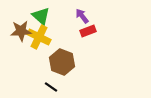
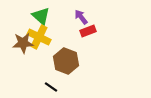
purple arrow: moved 1 px left, 1 px down
brown star: moved 2 px right, 12 px down
brown hexagon: moved 4 px right, 1 px up
